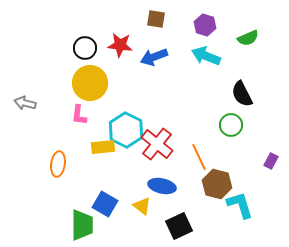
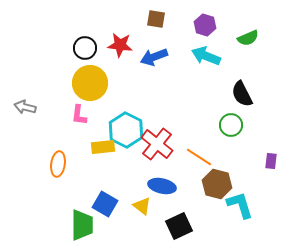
gray arrow: moved 4 px down
orange line: rotated 32 degrees counterclockwise
purple rectangle: rotated 21 degrees counterclockwise
